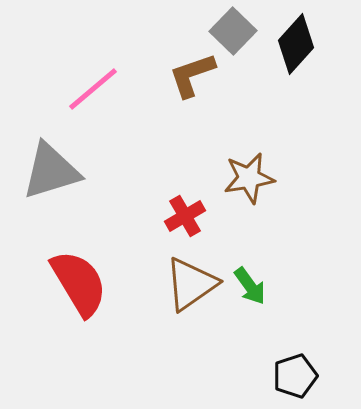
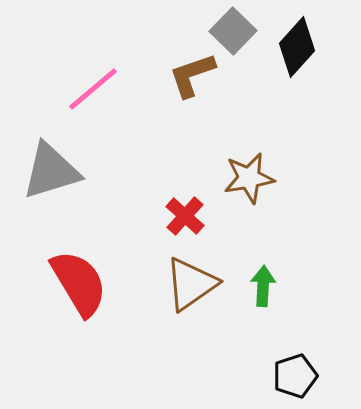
black diamond: moved 1 px right, 3 px down
red cross: rotated 18 degrees counterclockwise
green arrow: moved 13 px right; rotated 141 degrees counterclockwise
